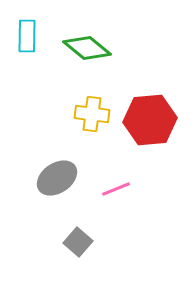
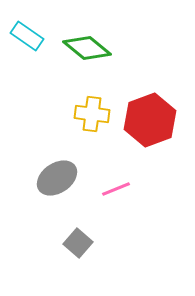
cyan rectangle: rotated 56 degrees counterclockwise
red hexagon: rotated 15 degrees counterclockwise
gray square: moved 1 px down
